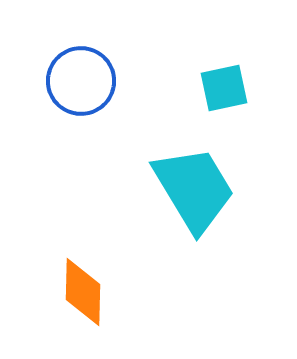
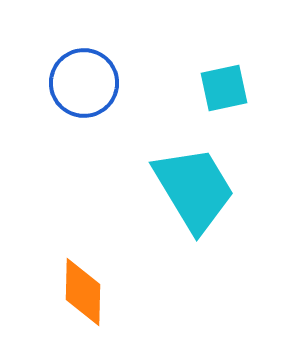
blue circle: moved 3 px right, 2 px down
